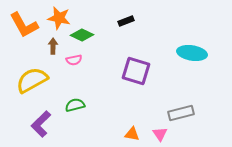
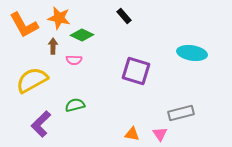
black rectangle: moved 2 px left, 5 px up; rotated 70 degrees clockwise
pink semicircle: rotated 14 degrees clockwise
